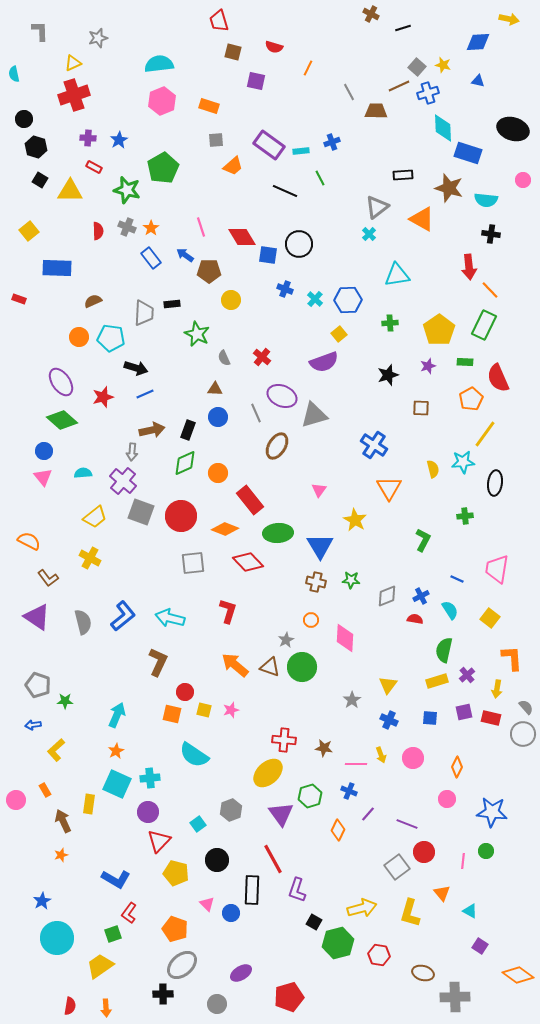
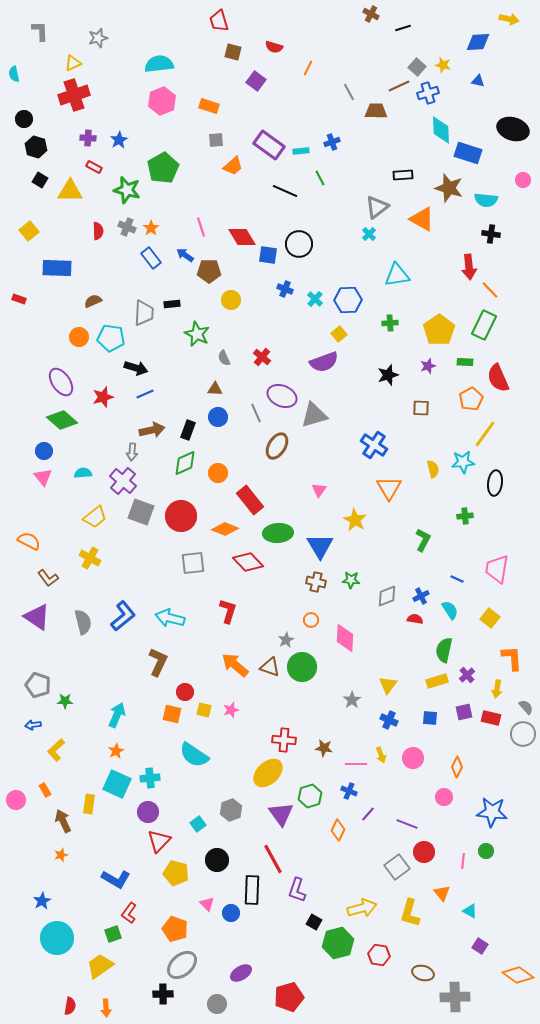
purple square at (256, 81): rotated 24 degrees clockwise
cyan diamond at (443, 128): moved 2 px left, 2 px down
pink circle at (447, 799): moved 3 px left, 2 px up
